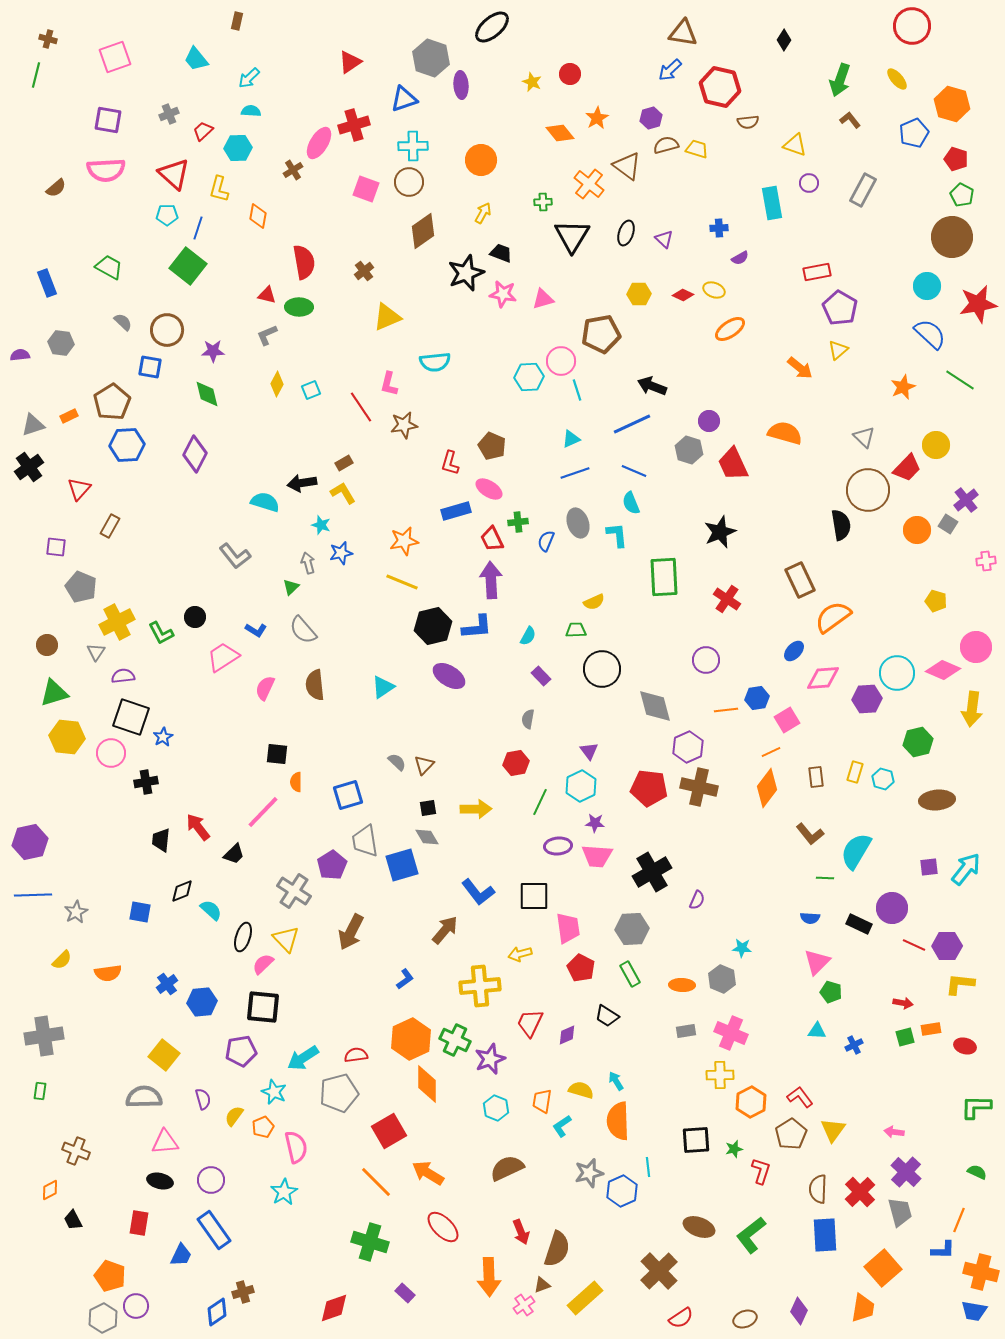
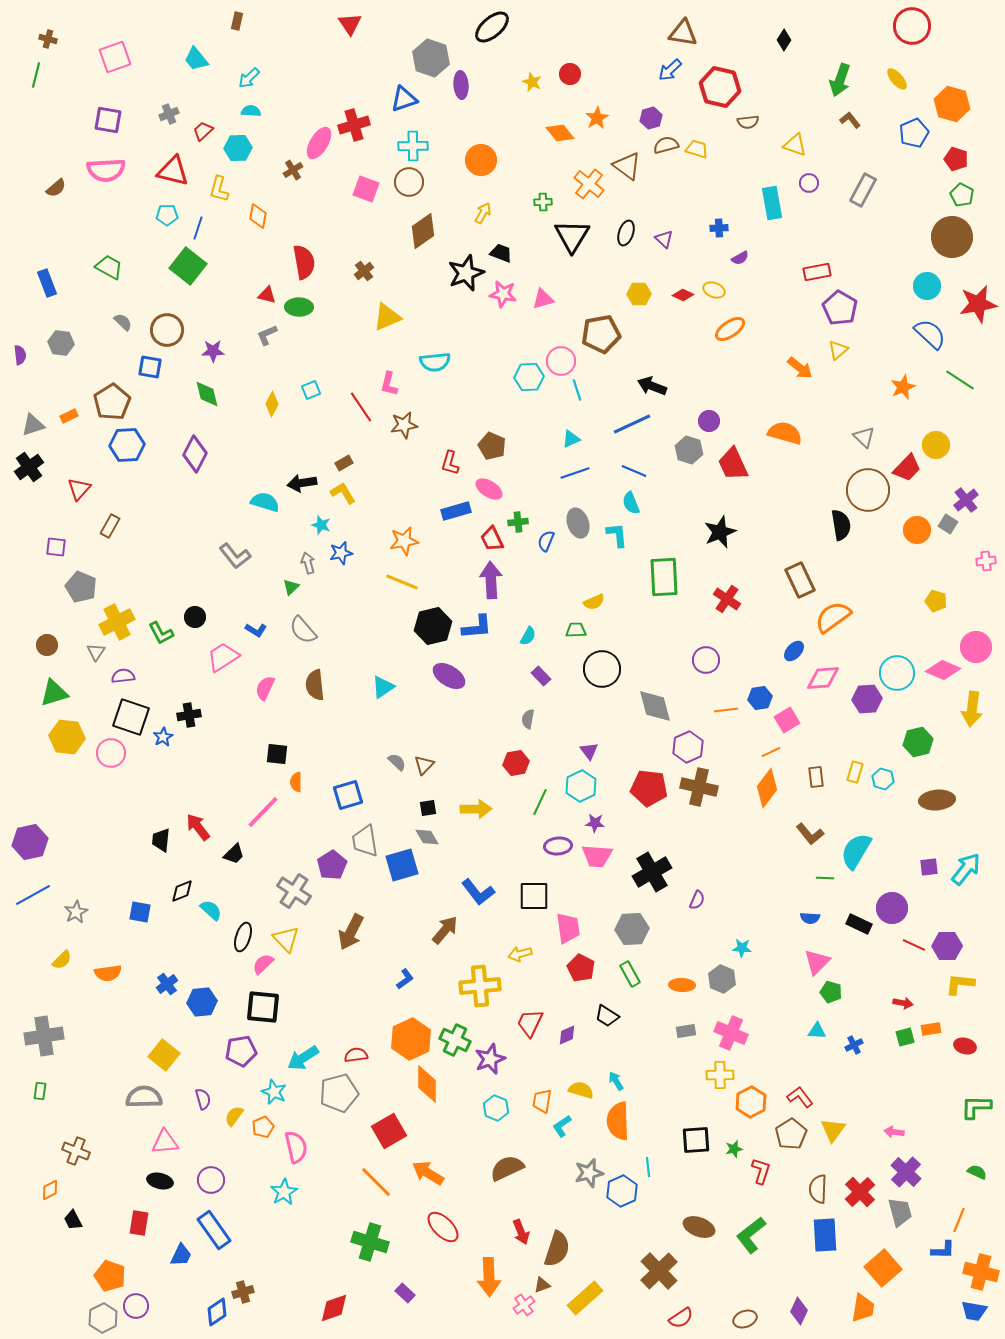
red triangle at (350, 62): moved 38 px up; rotated 30 degrees counterclockwise
red triangle at (174, 174): moved 1 px left, 3 px up; rotated 28 degrees counterclockwise
purple semicircle at (20, 355): rotated 90 degrees clockwise
yellow diamond at (277, 384): moved 5 px left, 20 px down
blue hexagon at (757, 698): moved 3 px right
black cross at (146, 782): moved 43 px right, 67 px up
blue line at (33, 895): rotated 27 degrees counterclockwise
